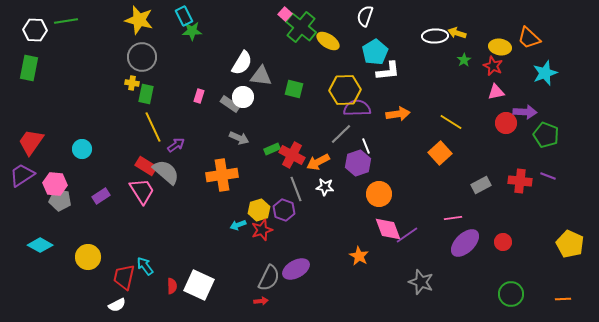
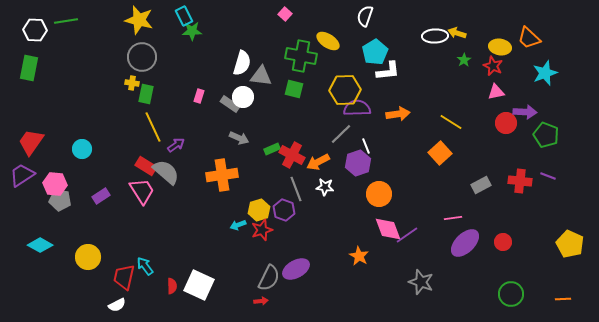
green cross at (301, 27): moved 29 px down; rotated 28 degrees counterclockwise
white semicircle at (242, 63): rotated 15 degrees counterclockwise
